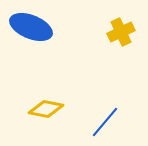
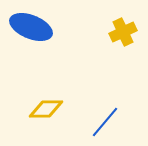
yellow cross: moved 2 px right
yellow diamond: rotated 12 degrees counterclockwise
